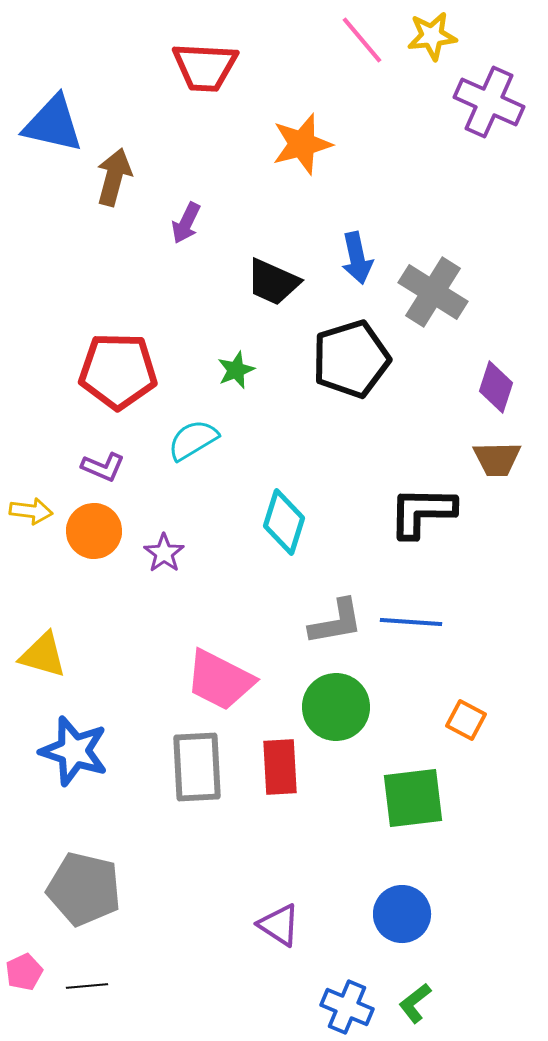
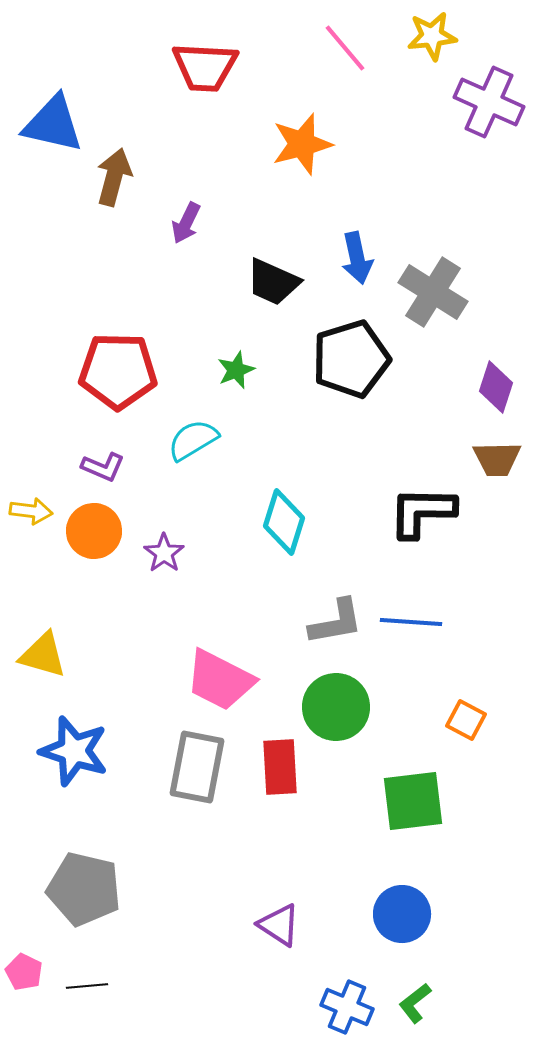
pink line: moved 17 px left, 8 px down
gray rectangle: rotated 14 degrees clockwise
green square: moved 3 px down
pink pentagon: rotated 21 degrees counterclockwise
